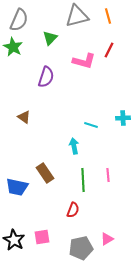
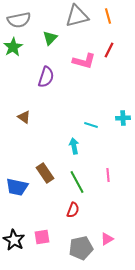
gray semicircle: rotated 55 degrees clockwise
green star: rotated 12 degrees clockwise
green line: moved 6 px left, 2 px down; rotated 25 degrees counterclockwise
